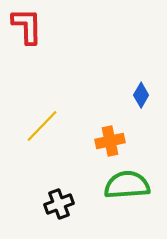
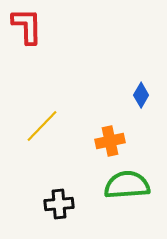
black cross: rotated 16 degrees clockwise
